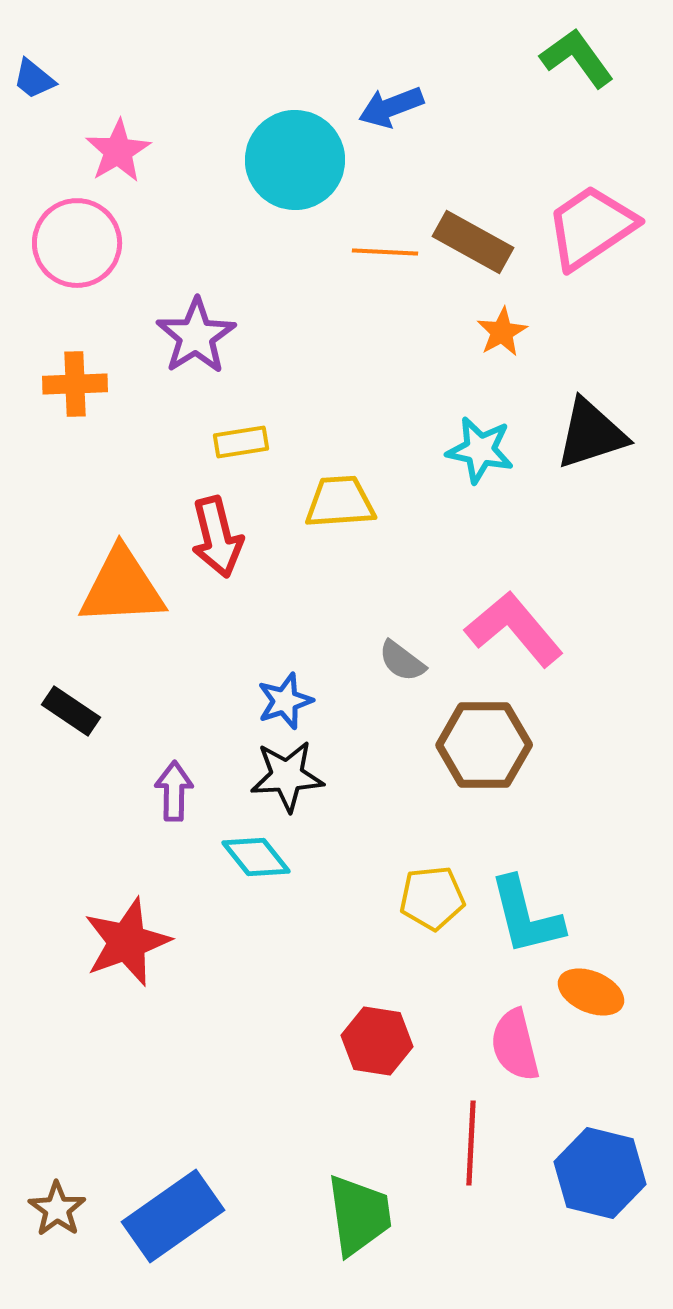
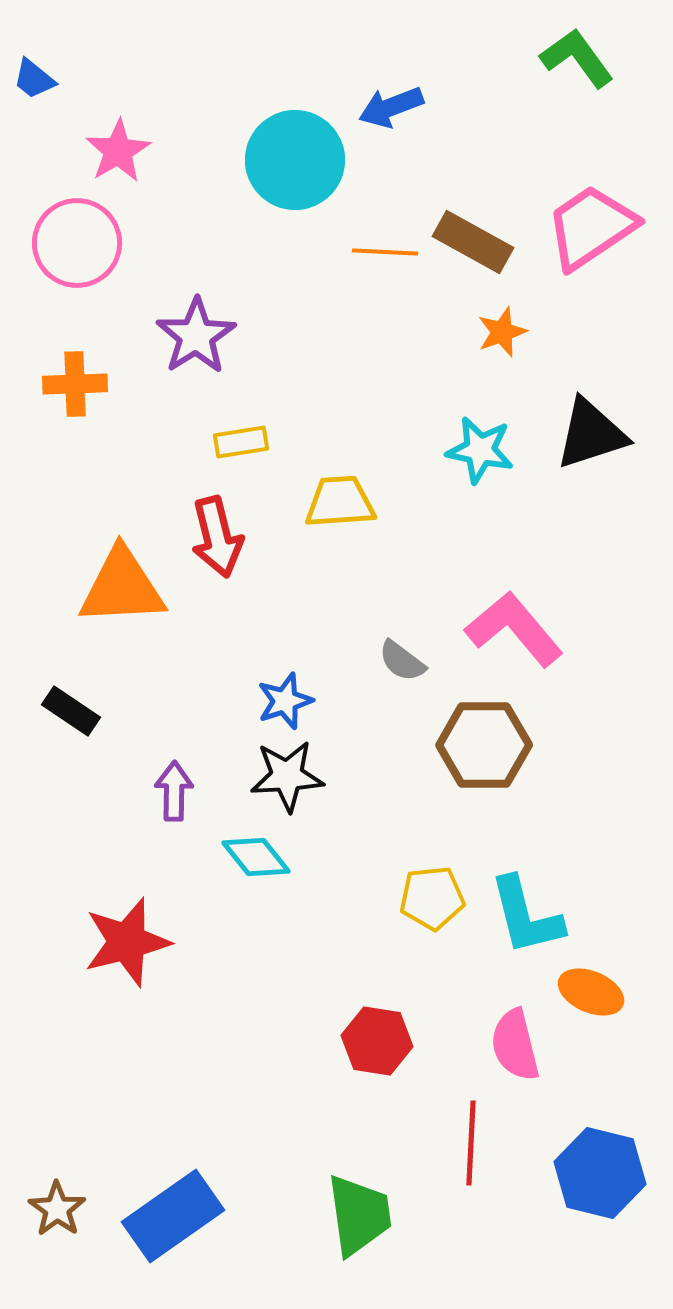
orange star: rotated 9 degrees clockwise
red star: rotated 6 degrees clockwise
